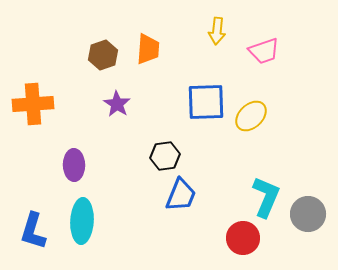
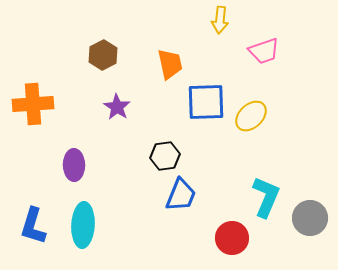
yellow arrow: moved 3 px right, 11 px up
orange trapezoid: moved 22 px right, 15 px down; rotated 16 degrees counterclockwise
brown hexagon: rotated 8 degrees counterclockwise
purple star: moved 3 px down
gray circle: moved 2 px right, 4 px down
cyan ellipse: moved 1 px right, 4 px down
blue L-shape: moved 5 px up
red circle: moved 11 px left
